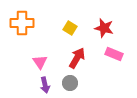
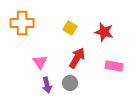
red star: moved 4 px down
pink rectangle: moved 12 px down; rotated 12 degrees counterclockwise
purple arrow: moved 2 px right
